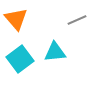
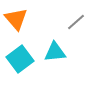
gray line: moved 1 px left, 2 px down; rotated 18 degrees counterclockwise
